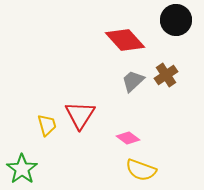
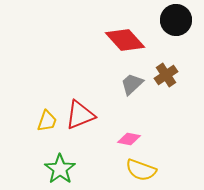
gray trapezoid: moved 1 px left, 3 px down
red triangle: rotated 36 degrees clockwise
yellow trapezoid: moved 4 px up; rotated 35 degrees clockwise
pink diamond: moved 1 px right, 1 px down; rotated 25 degrees counterclockwise
green star: moved 38 px right
